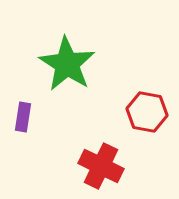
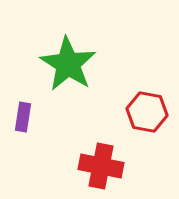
green star: moved 1 px right
red cross: rotated 15 degrees counterclockwise
